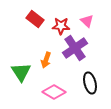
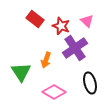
red star: rotated 18 degrees clockwise
